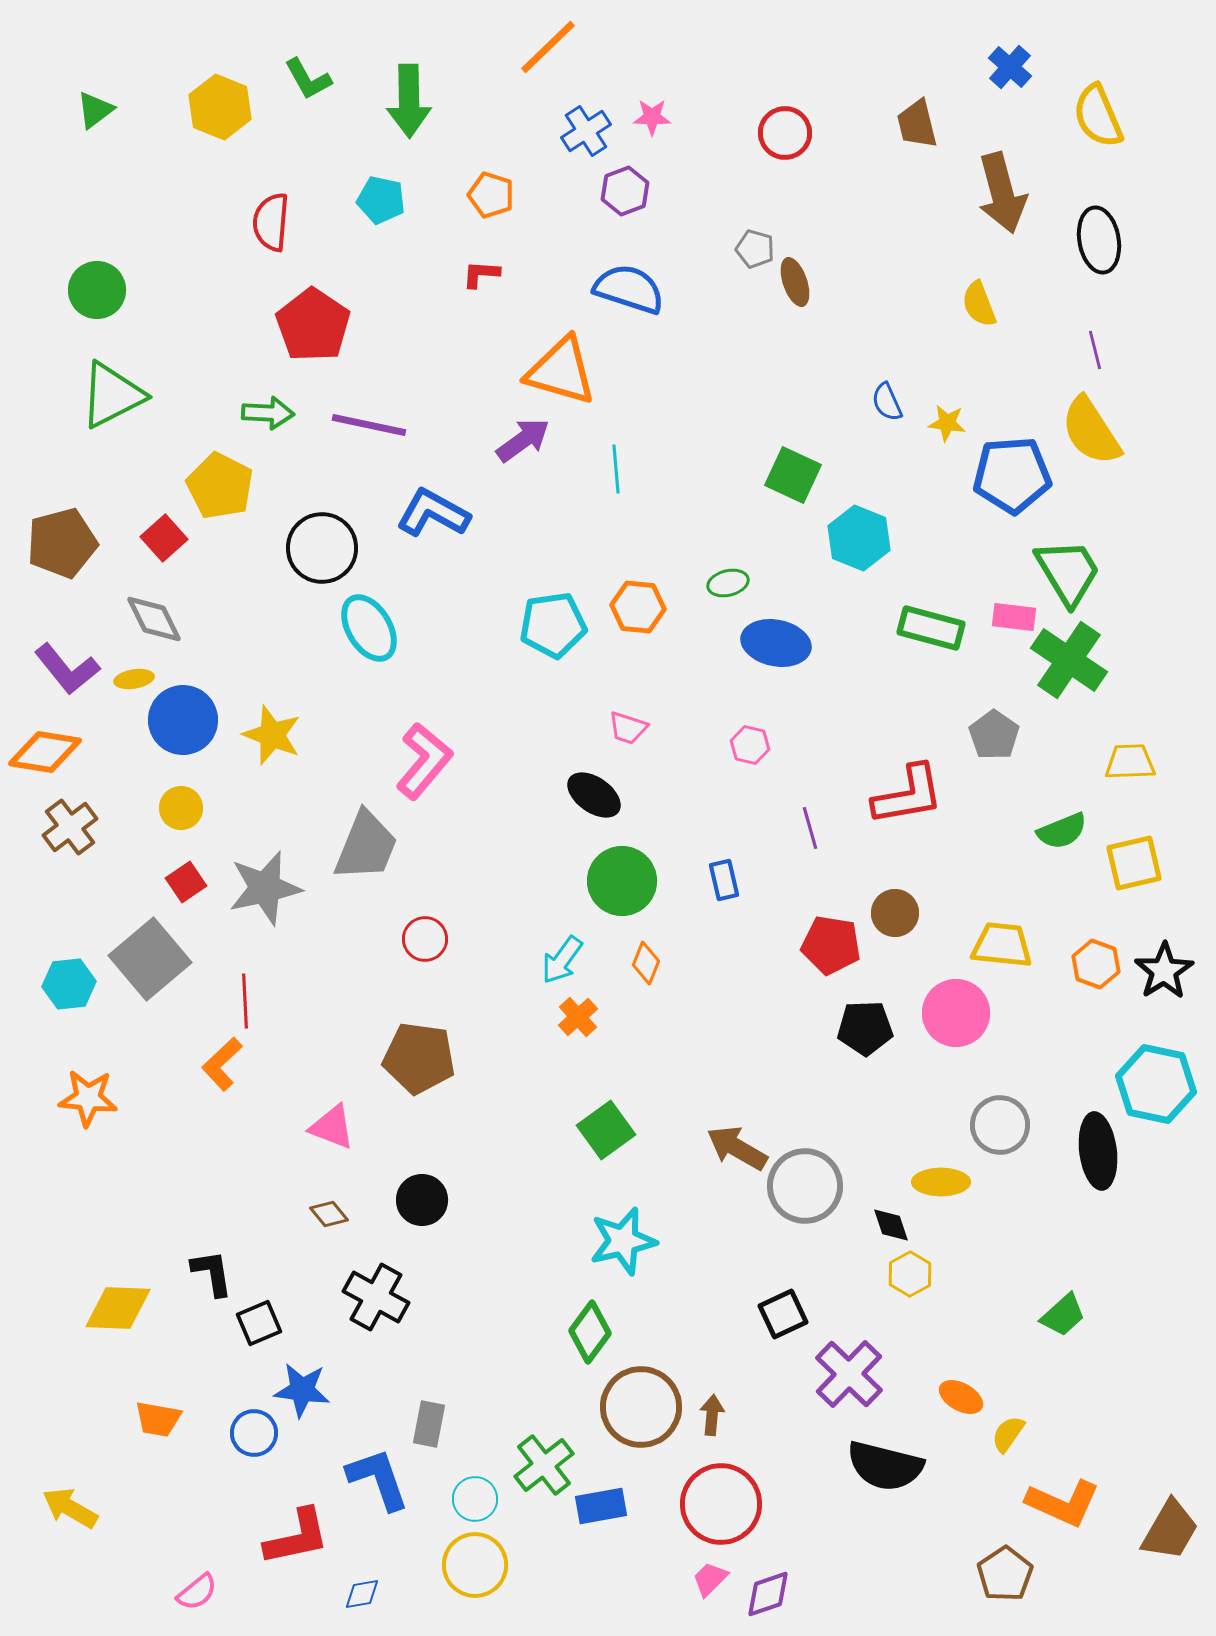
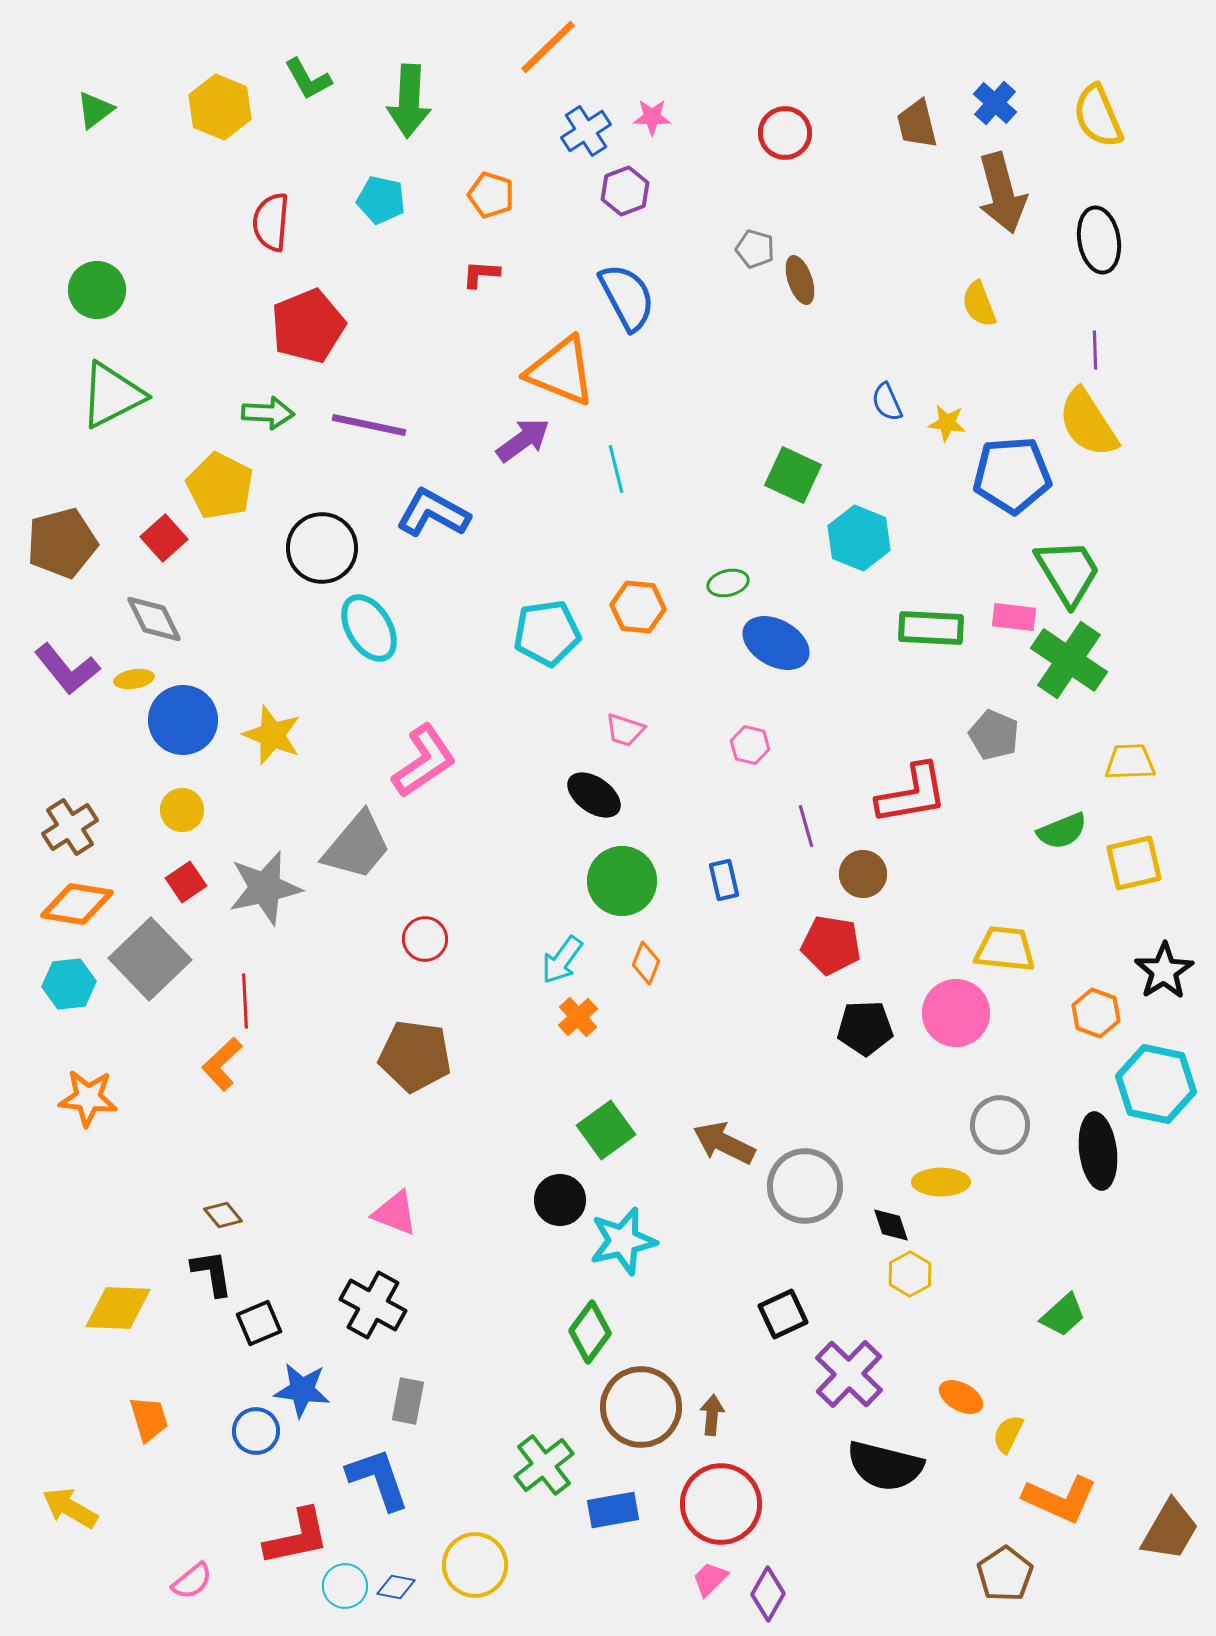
blue cross at (1010, 67): moved 15 px left, 36 px down
green arrow at (409, 101): rotated 4 degrees clockwise
brown ellipse at (795, 282): moved 5 px right, 2 px up
blue semicircle at (629, 289): moved 2 px left, 8 px down; rotated 44 degrees clockwise
red pentagon at (313, 325): moved 5 px left, 1 px down; rotated 16 degrees clockwise
purple line at (1095, 350): rotated 12 degrees clockwise
orange triangle at (561, 371): rotated 6 degrees clockwise
yellow semicircle at (1091, 431): moved 3 px left, 8 px up
cyan line at (616, 469): rotated 9 degrees counterclockwise
cyan pentagon at (553, 625): moved 6 px left, 8 px down
green rectangle at (931, 628): rotated 12 degrees counterclockwise
blue ellipse at (776, 643): rotated 18 degrees clockwise
pink trapezoid at (628, 728): moved 3 px left, 2 px down
gray pentagon at (994, 735): rotated 12 degrees counterclockwise
orange diamond at (45, 752): moved 32 px right, 152 px down
pink L-shape at (424, 761): rotated 16 degrees clockwise
red L-shape at (908, 795): moved 4 px right, 1 px up
yellow circle at (181, 808): moved 1 px right, 2 px down
brown cross at (70, 827): rotated 4 degrees clockwise
purple line at (810, 828): moved 4 px left, 2 px up
gray trapezoid at (366, 846): moved 9 px left; rotated 18 degrees clockwise
brown circle at (895, 913): moved 32 px left, 39 px up
yellow trapezoid at (1002, 945): moved 3 px right, 4 px down
gray square at (150, 959): rotated 4 degrees counterclockwise
orange hexagon at (1096, 964): moved 49 px down
brown pentagon at (419, 1058): moved 4 px left, 2 px up
pink triangle at (332, 1127): moved 63 px right, 86 px down
brown arrow at (737, 1148): moved 13 px left, 5 px up; rotated 4 degrees counterclockwise
black circle at (422, 1200): moved 138 px right
brown diamond at (329, 1214): moved 106 px left, 1 px down
black cross at (376, 1297): moved 3 px left, 8 px down
orange trapezoid at (158, 1419): moved 9 px left; rotated 117 degrees counterclockwise
gray rectangle at (429, 1424): moved 21 px left, 23 px up
blue circle at (254, 1433): moved 2 px right, 2 px up
yellow semicircle at (1008, 1434): rotated 9 degrees counterclockwise
cyan circle at (475, 1499): moved 130 px left, 87 px down
orange L-shape at (1063, 1503): moved 3 px left, 4 px up
blue rectangle at (601, 1506): moved 12 px right, 4 px down
pink semicircle at (197, 1592): moved 5 px left, 11 px up
blue diamond at (362, 1594): moved 34 px right, 7 px up; rotated 21 degrees clockwise
purple diamond at (768, 1594): rotated 42 degrees counterclockwise
